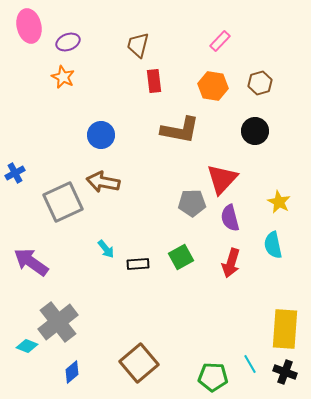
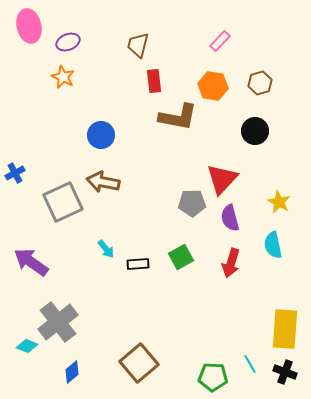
brown L-shape: moved 2 px left, 13 px up
